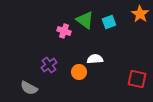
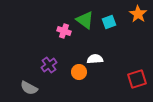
orange star: moved 2 px left
red square: rotated 30 degrees counterclockwise
